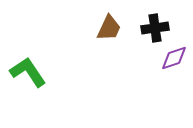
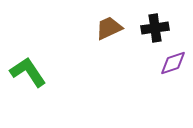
brown trapezoid: rotated 140 degrees counterclockwise
purple diamond: moved 1 px left, 5 px down
